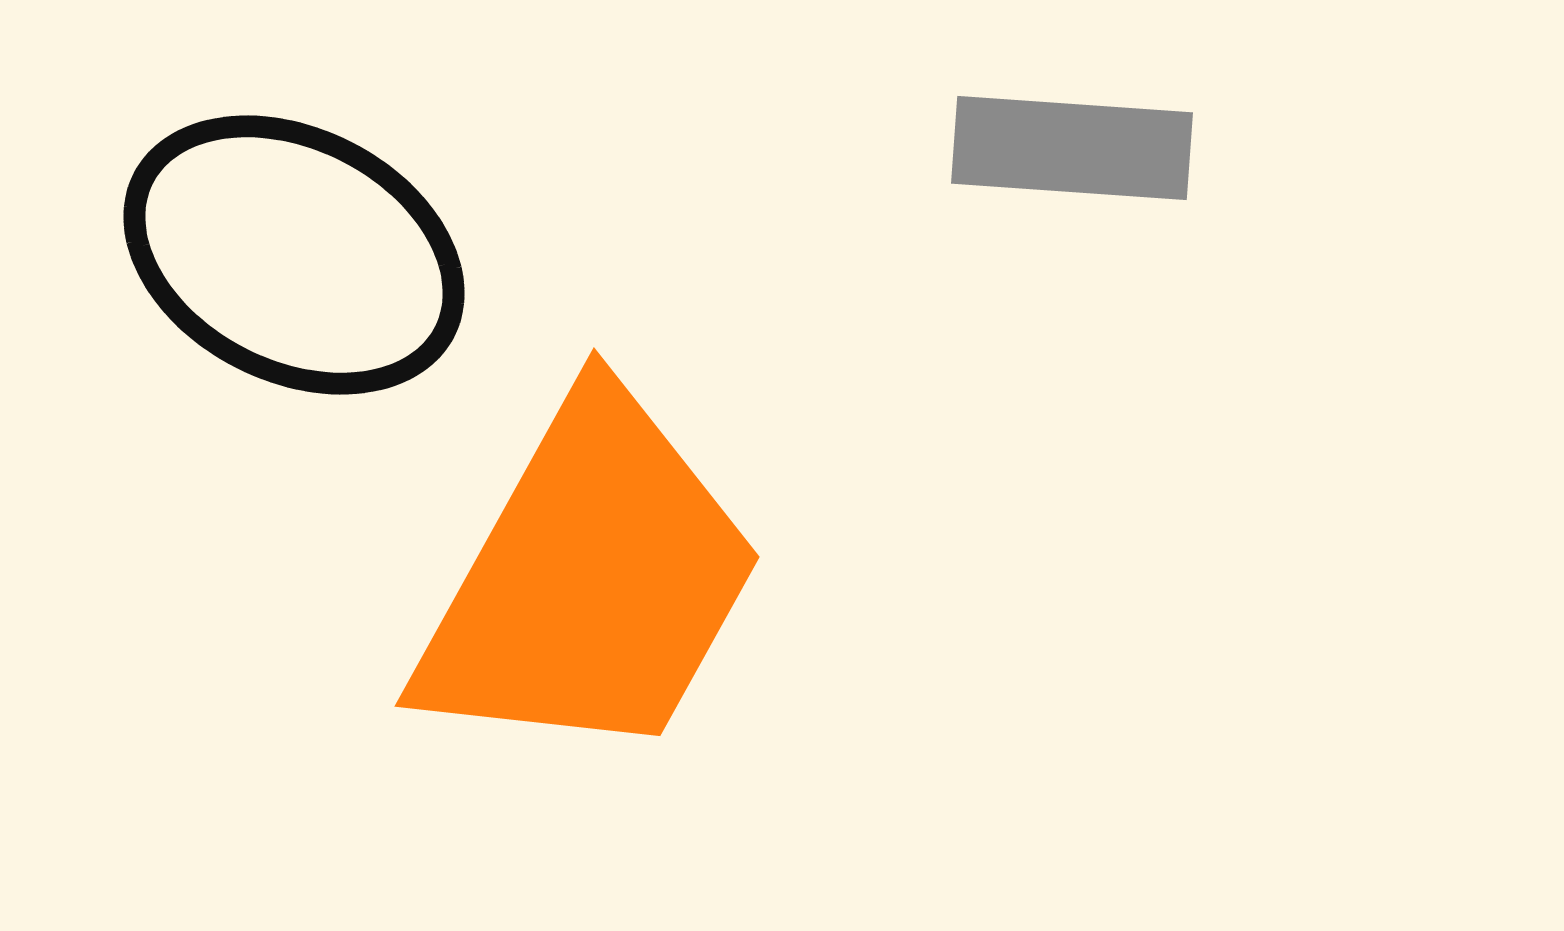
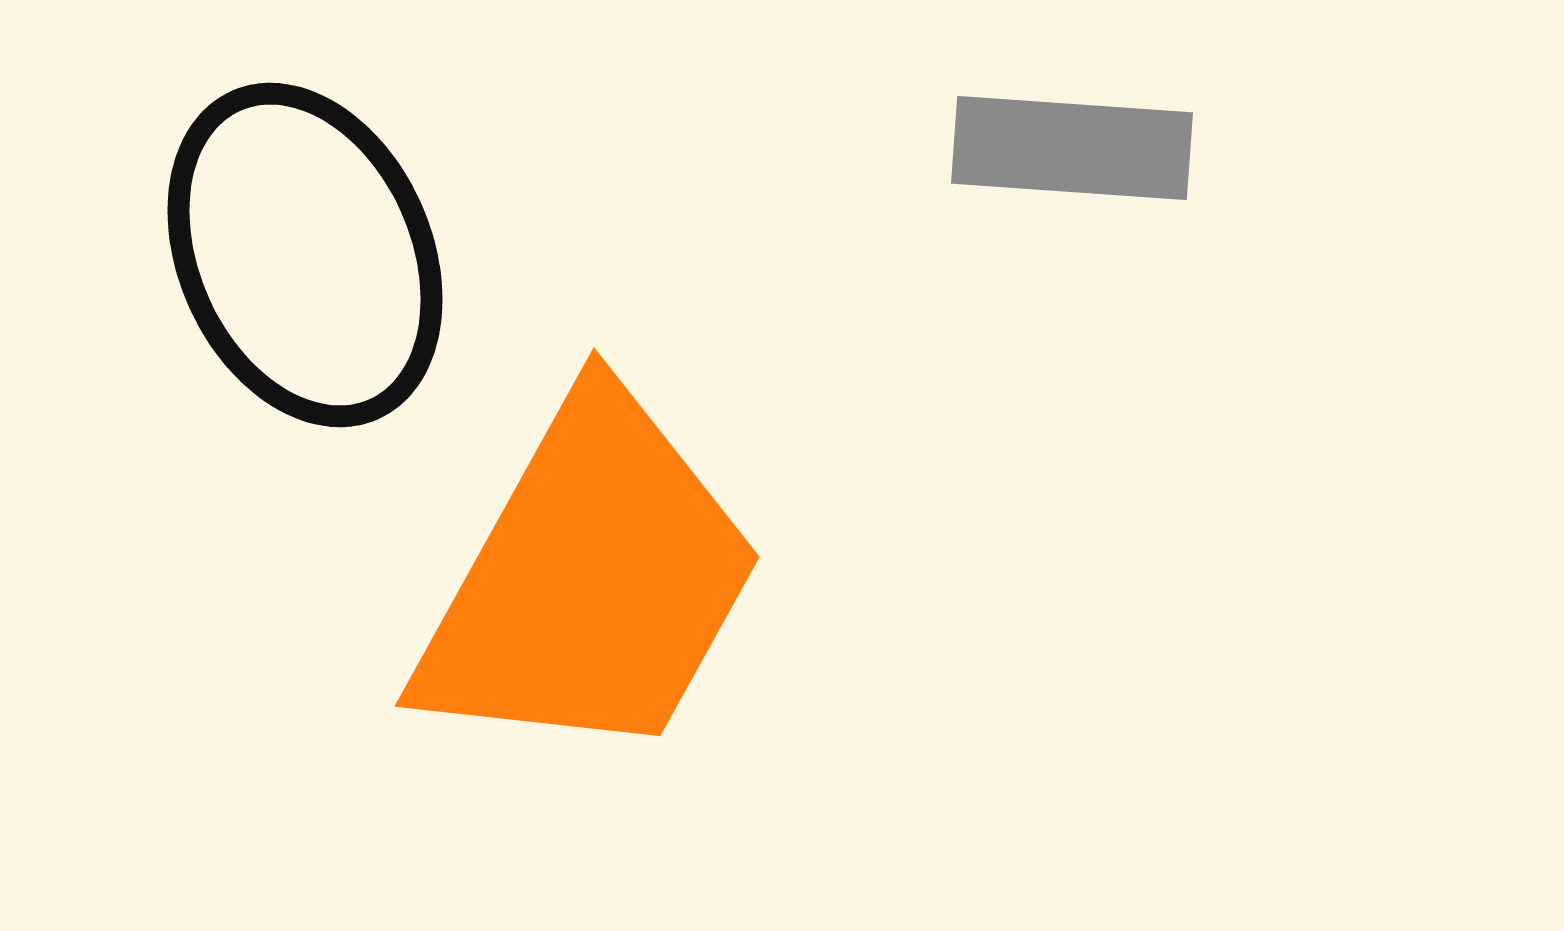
black ellipse: moved 11 px right; rotated 39 degrees clockwise
